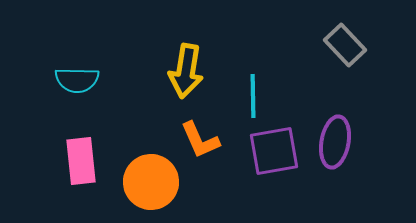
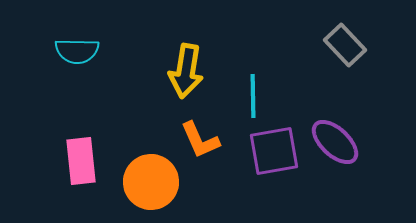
cyan semicircle: moved 29 px up
purple ellipse: rotated 57 degrees counterclockwise
